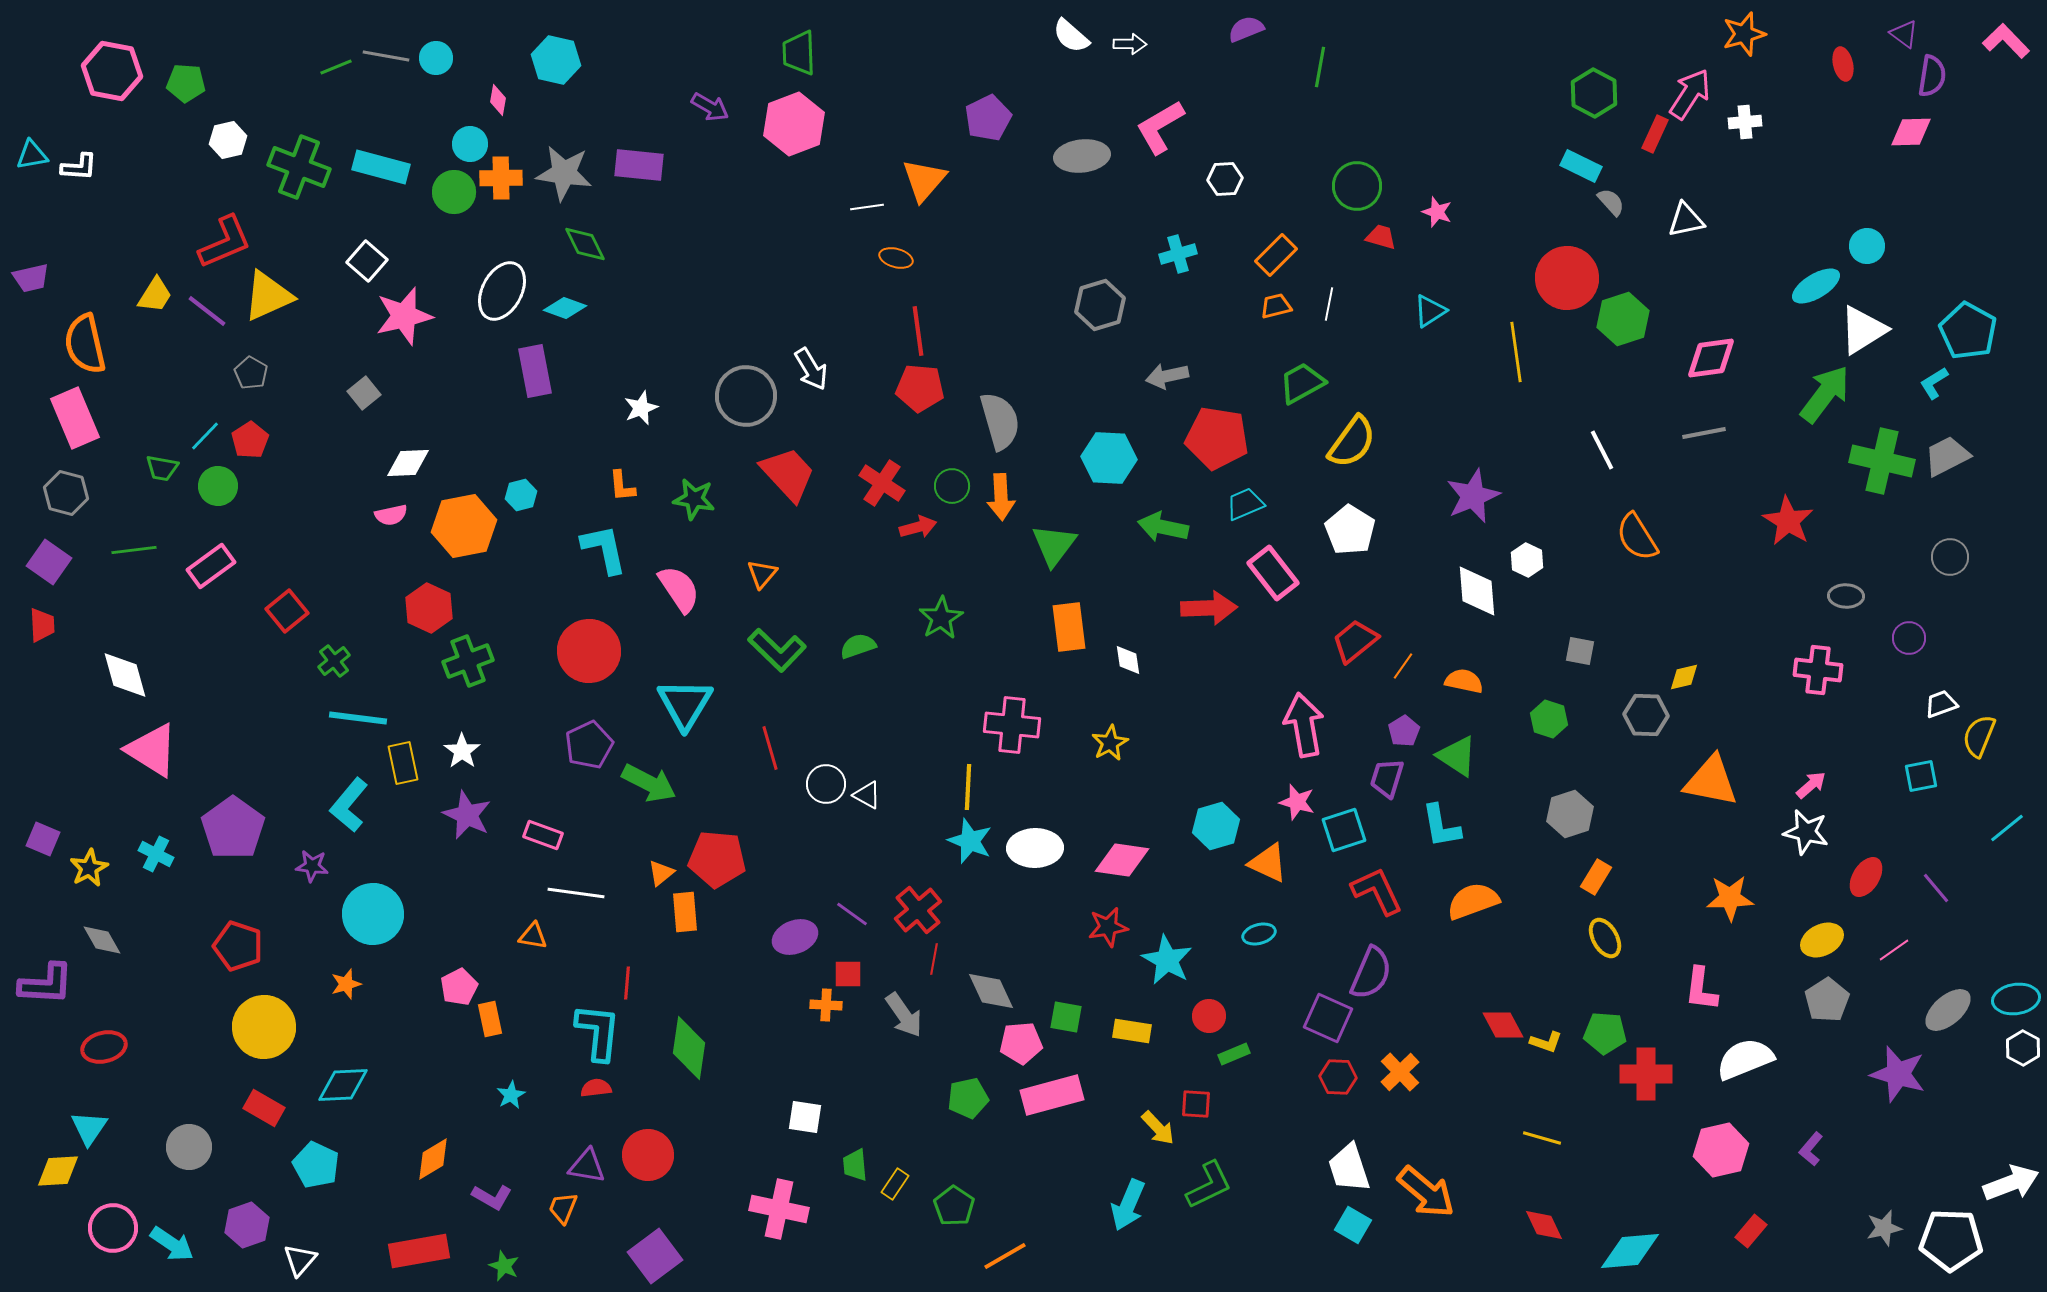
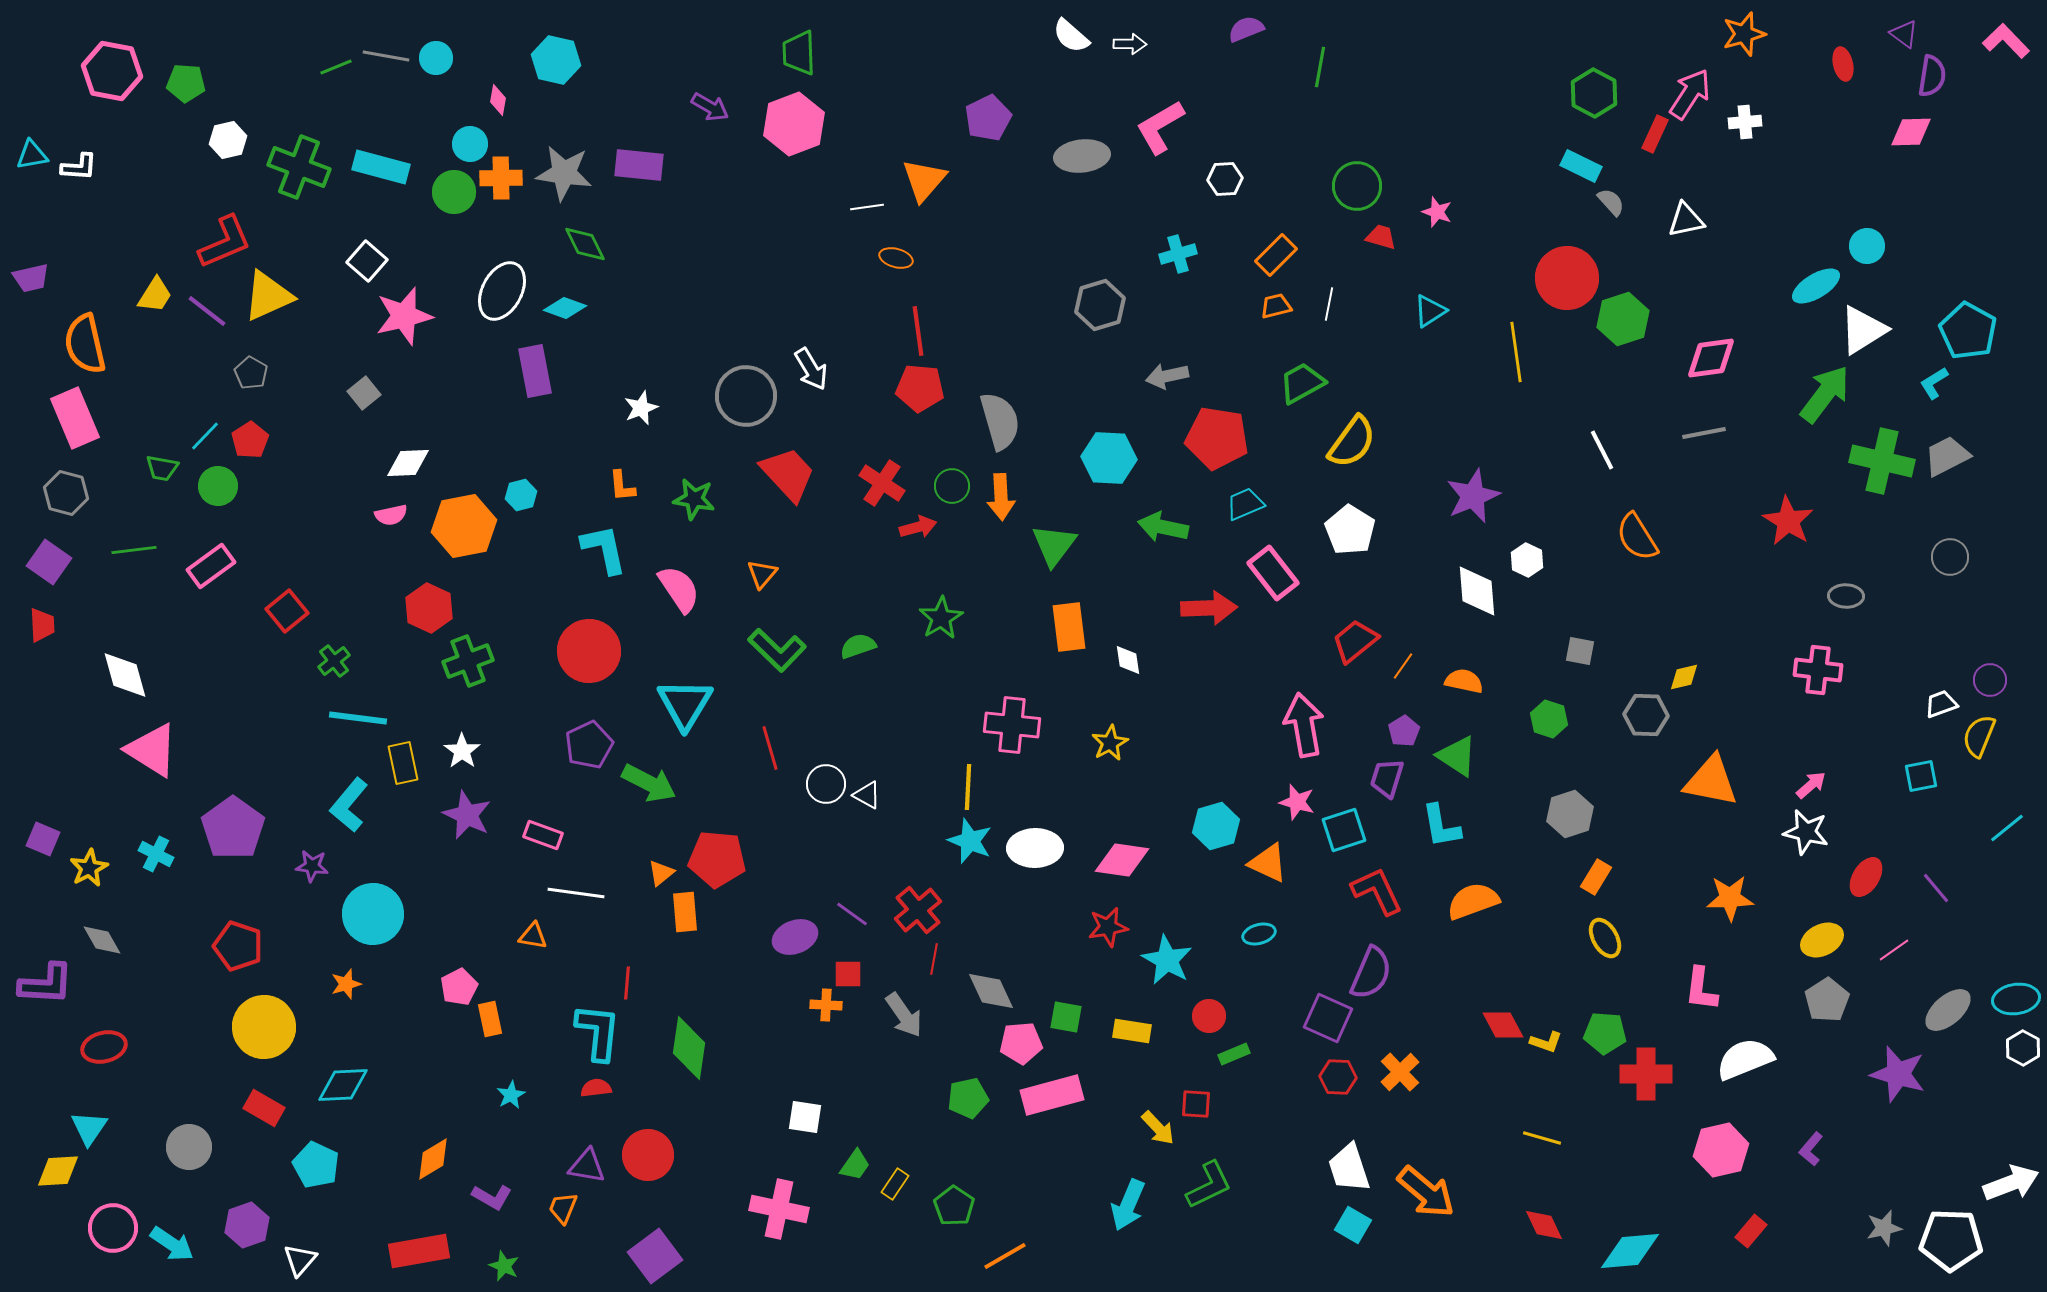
purple circle at (1909, 638): moved 81 px right, 42 px down
green trapezoid at (855, 1165): rotated 140 degrees counterclockwise
